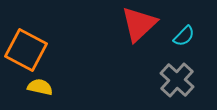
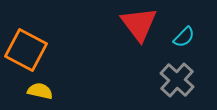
red triangle: rotated 24 degrees counterclockwise
cyan semicircle: moved 1 px down
yellow semicircle: moved 4 px down
